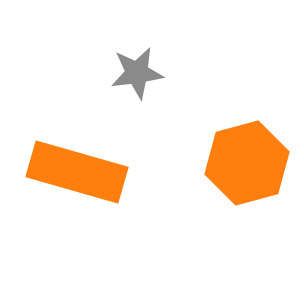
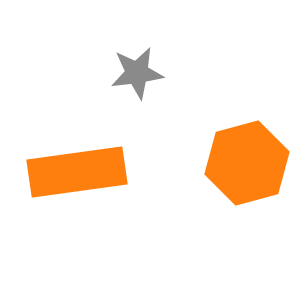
orange rectangle: rotated 24 degrees counterclockwise
